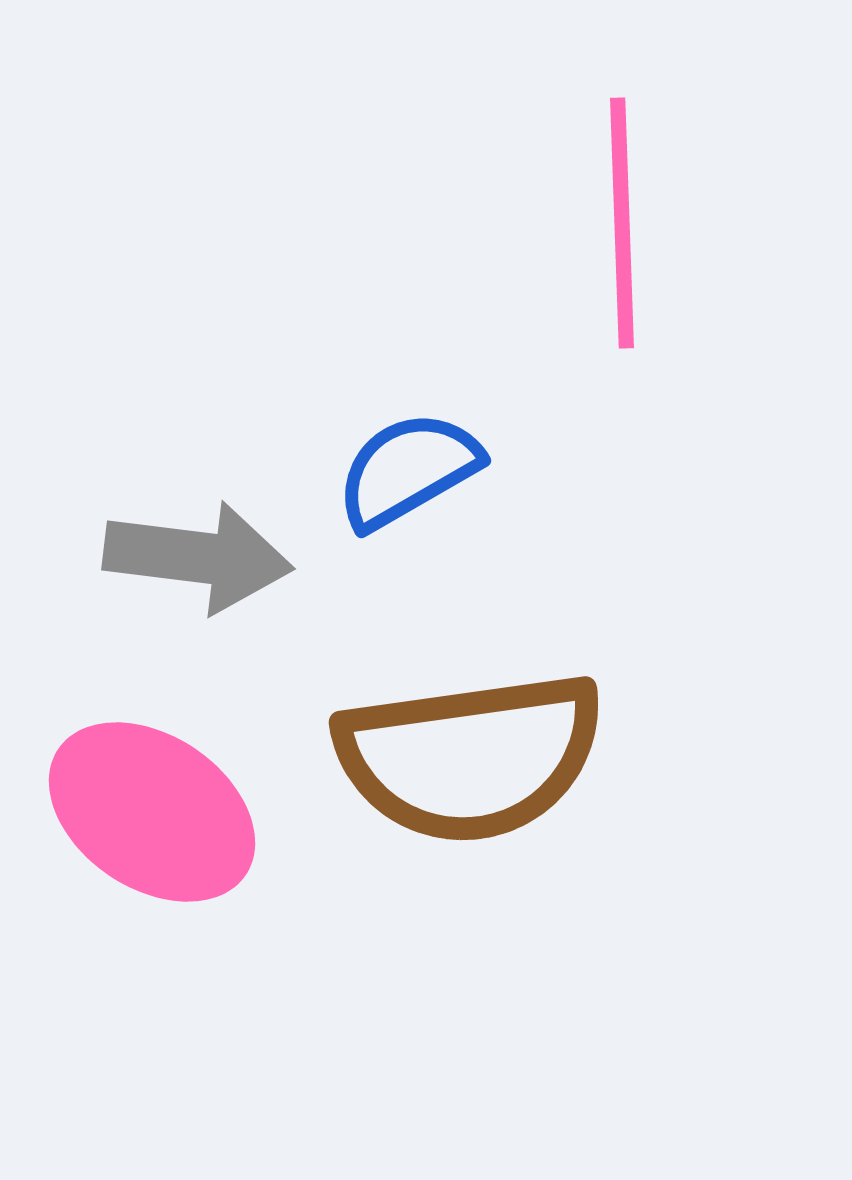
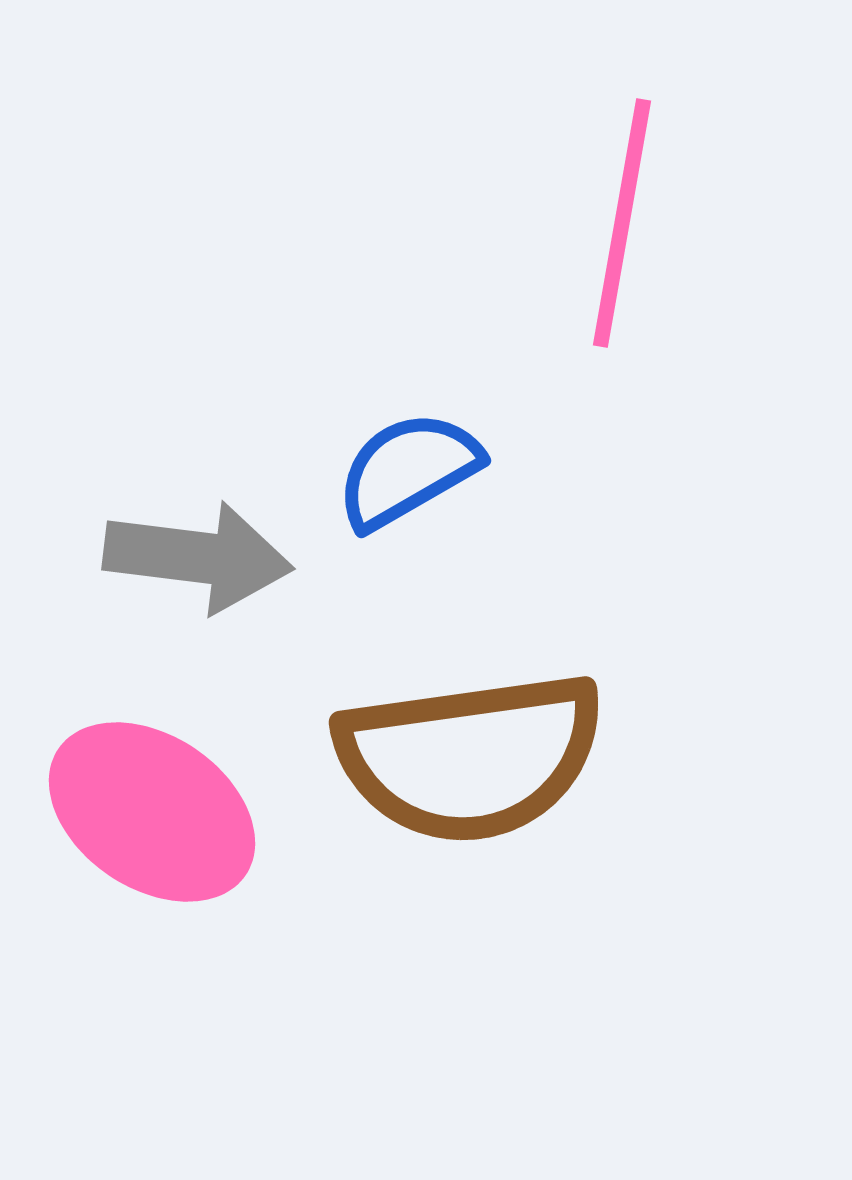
pink line: rotated 12 degrees clockwise
